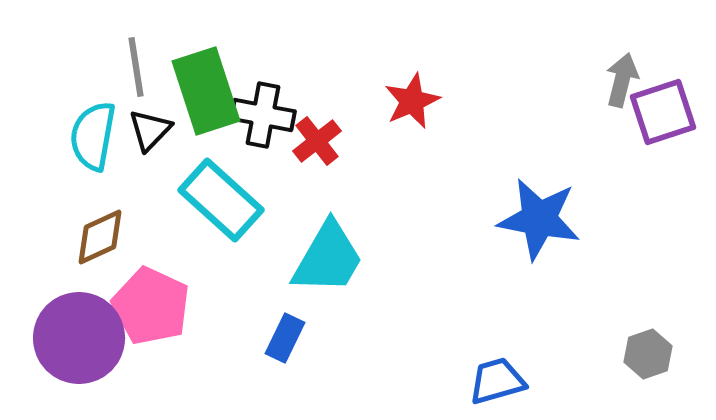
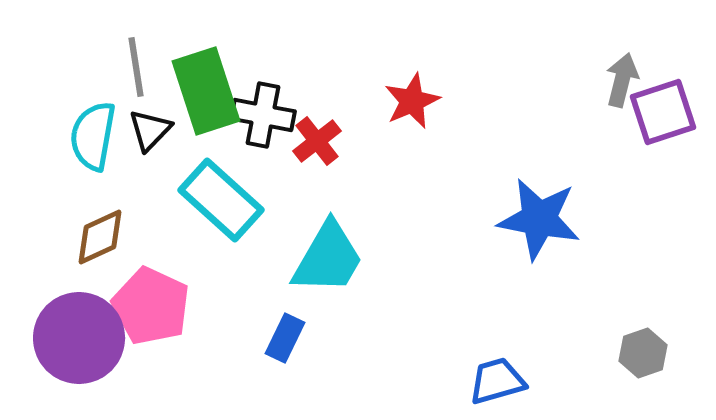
gray hexagon: moved 5 px left, 1 px up
